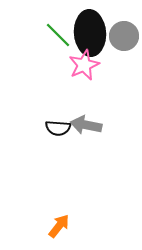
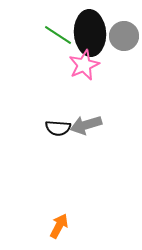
green line: rotated 12 degrees counterclockwise
gray arrow: rotated 28 degrees counterclockwise
orange arrow: rotated 10 degrees counterclockwise
